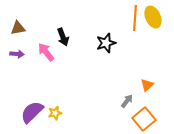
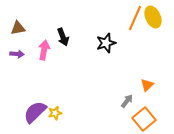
orange line: rotated 20 degrees clockwise
pink arrow: moved 2 px left, 2 px up; rotated 48 degrees clockwise
purple semicircle: moved 3 px right
